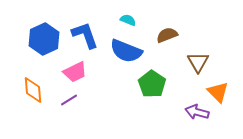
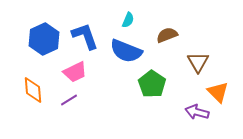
cyan semicircle: rotated 91 degrees clockwise
blue L-shape: moved 1 px down
